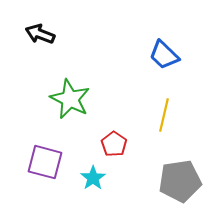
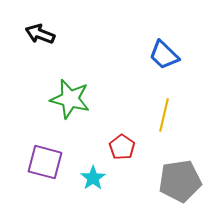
green star: rotated 12 degrees counterclockwise
red pentagon: moved 8 px right, 3 px down
